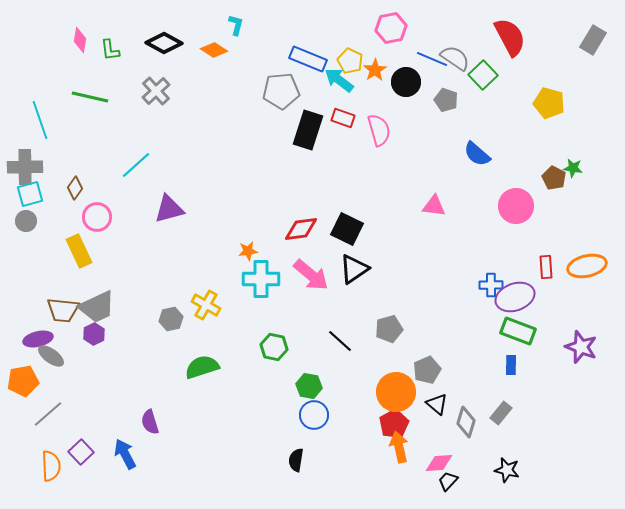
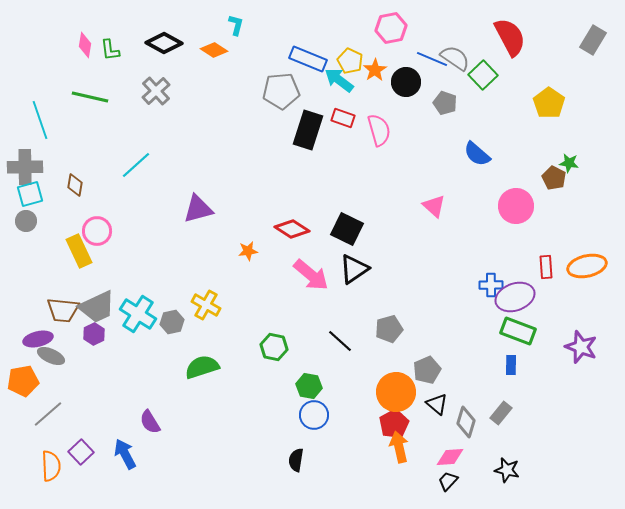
pink diamond at (80, 40): moved 5 px right, 5 px down
gray pentagon at (446, 100): moved 1 px left, 3 px down
yellow pentagon at (549, 103): rotated 20 degrees clockwise
green star at (573, 168): moved 4 px left, 5 px up
brown diamond at (75, 188): moved 3 px up; rotated 25 degrees counterclockwise
pink triangle at (434, 206): rotated 35 degrees clockwise
purple triangle at (169, 209): moved 29 px right
pink circle at (97, 217): moved 14 px down
red diamond at (301, 229): moved 9 px left; rotated 40 degrees clockwise
cyan cross at (261, 279): moved 123 px left, 35 px down; rotated 33 degrees clockwise
gray hexagon at (171, 319): moved 1 px right, 3 px down
gray ellipse at (51, 356): rotated 12 degrees counterclockwise
purple semicircle at (150, 422): rotated 15 degrees counterclockwise
pink diamond at (439, 463): moved 11 px right, 6 px up
